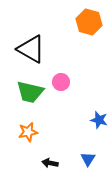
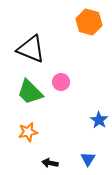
black triangle: rotated 8 degrees counterclockwise
green trapezoid: rotated 32 degrees clockwise
blue star: rotated 18 degrees clockwise
